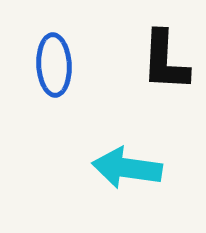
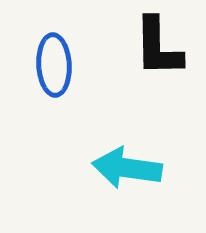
black L-shape: moved 7 px left, 14 px up; rotated 4 degrees counterclockwise
